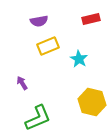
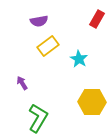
red rectangle: moved 6 px right; rotated 48 degrees counterclockwise
yellow rectangle: rotated 15 degrees counterclockwise
yellow hexagon: rotated 12 degrees counterclockwise
green L-shape: rotated 36 degrees counterclockwise
